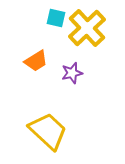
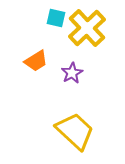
purple star: rotated 15 degrees counterclockwise
yellow trapezoid: moved 27 px right
